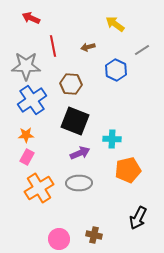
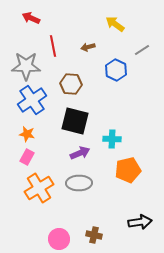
black square: rotated 8 degrees counterclockwise
orange star: moved 1 px right, 1 px up; rotated 14 degrees clockwise
black arrow: moved 2 px right, 4 px down; rotated 125 degrees counterclockwise
